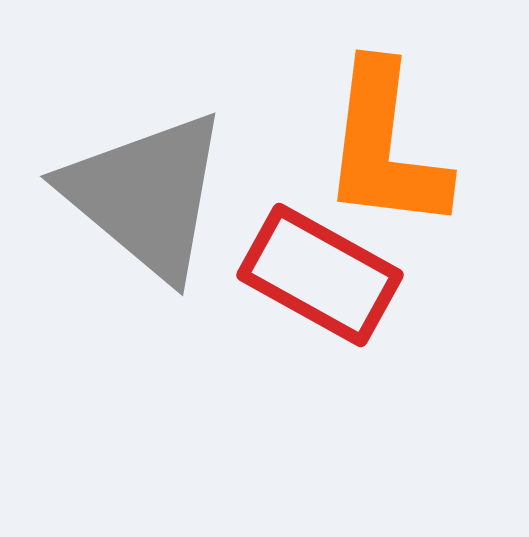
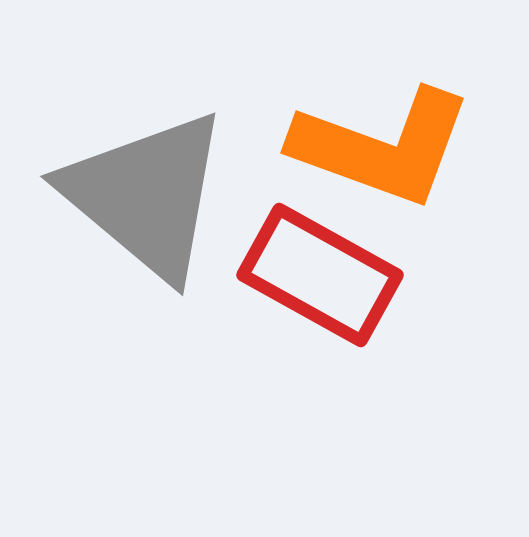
orange L-shape: moved 3 px left; rotated 77 degrees counterclockwise
